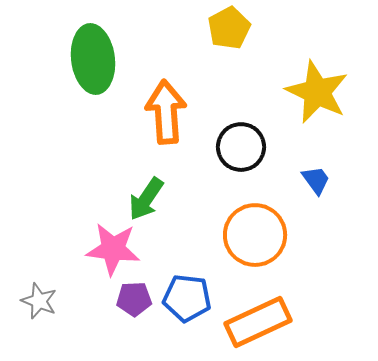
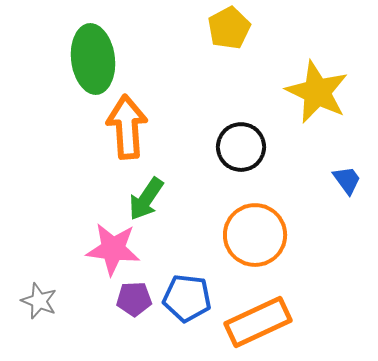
orange arrow: moved 39 px left, 15 px down
blue trapezoid: moved 31 px right
